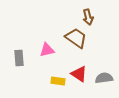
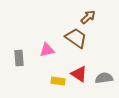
brown arrow: rotated 119 degrees counterclockwise
